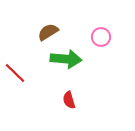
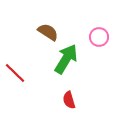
brown semicircle: rotated 65 degrees clockwise
pink circle: moved 2 px left
green arrow: rotated 64 degrees counterclockwise
